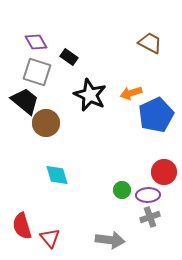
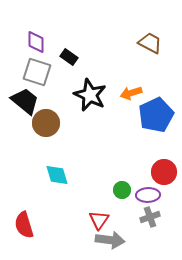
purple diamond: rotated 30 degrees clockwise
red semicircle: moved 2 px right, 1 px up
red triangle: moved 49 px right, 18 px up; rotated 15 degrees clockwise
